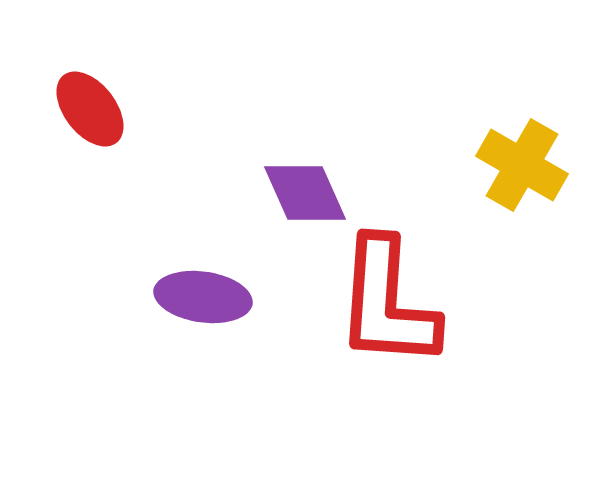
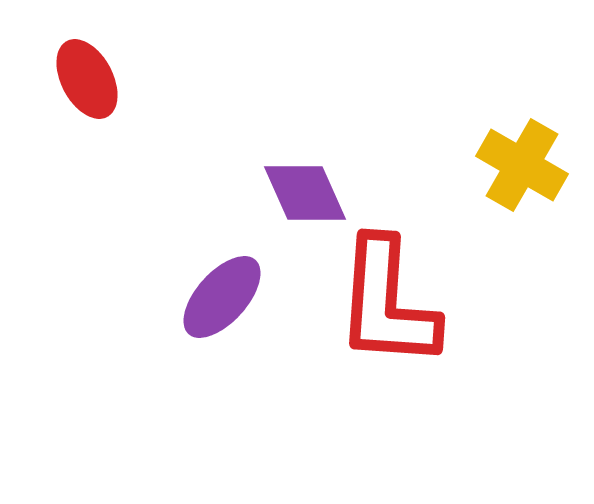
red ellipse: moved 3 px left, 30 px up; rotated 10 degrees clockwise
purple ellipse: moved 19 px right; rotated 56 degrees counterclockwise
